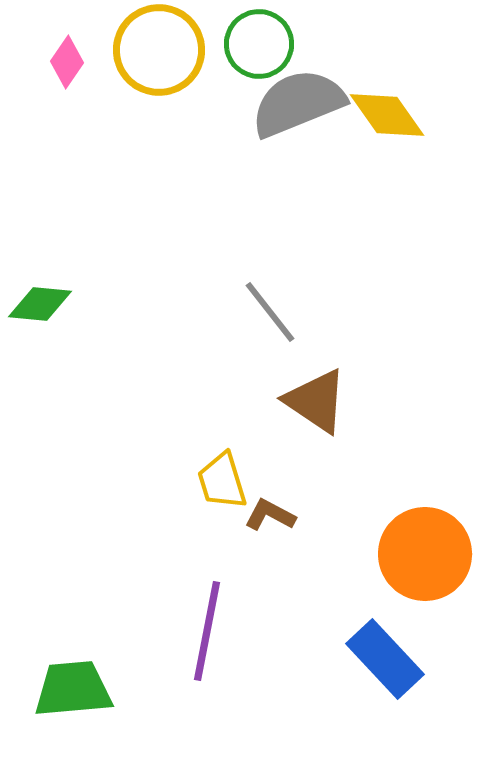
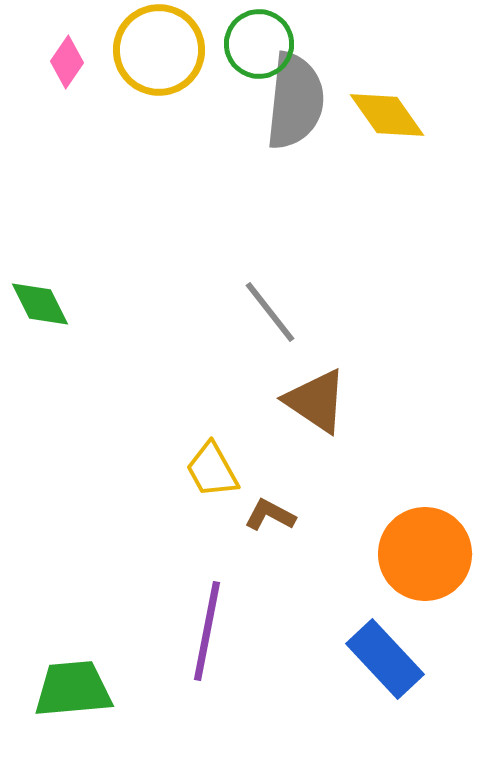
gray semicircle: moved 3 px left, 2 px up; rotated 118 degrees clockwise
green diamond: rotated 58 degrees clockwise
yellow trapezoid: moved 10 px left, 11 px up; rotated 12 degrees counterclockwise
